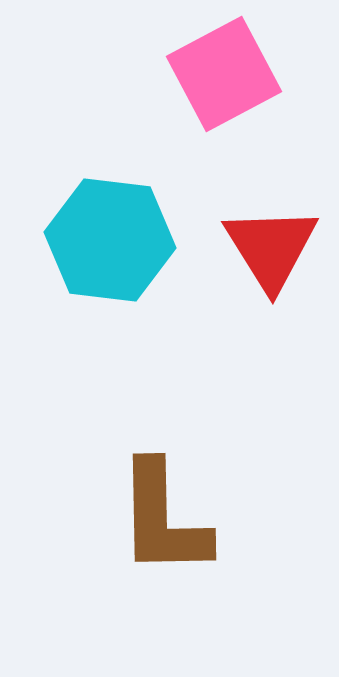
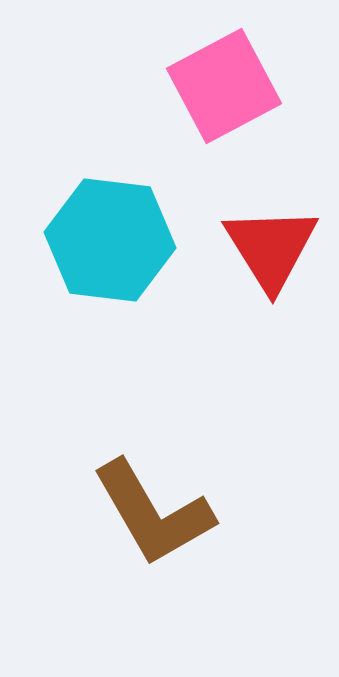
pink square: moved 12 px down
brown L-shape: moved 10 px left, 6 px up; rotated 29 degrees counterclockwise
